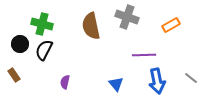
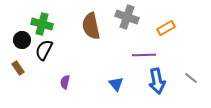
orange rectangle: moved 5 px left, 3 px down
black circle: moved 2 px right, 4 px up
brown rectangle: moved 4 px right, 7 px up
